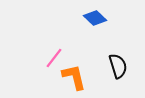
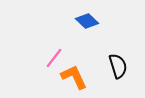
blue diamond: moved 8 px left, 3 px down
orange L-shape: rotated 12 degrees counterclockwise
